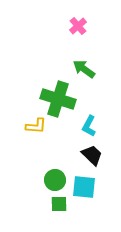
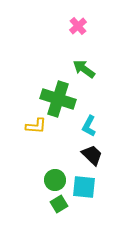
green square: rotated 30 degrees counterclockwise
